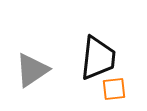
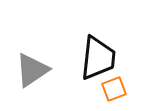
orange square: rotated 15 degrees counterclockwise
